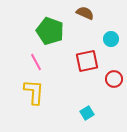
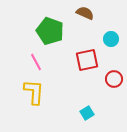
red square: moved 1 px up
